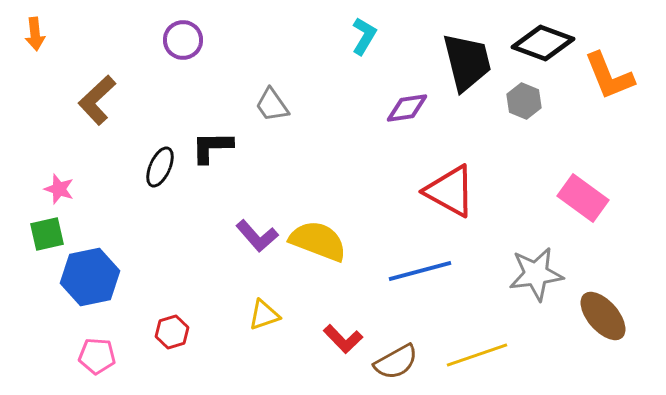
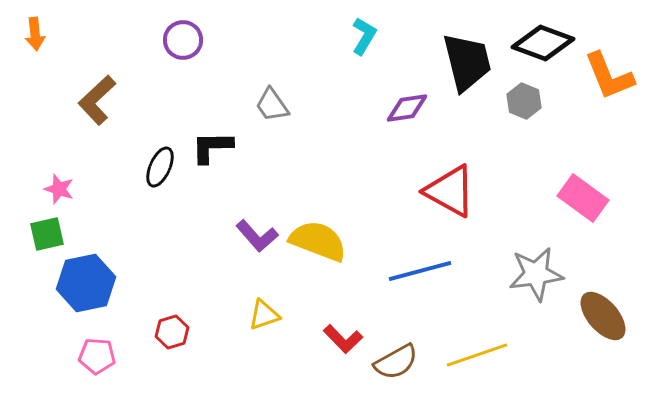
blue hexagon: moved 4 px left, 6 px down
